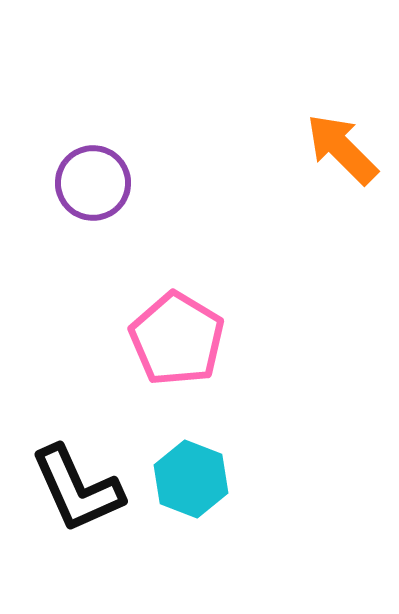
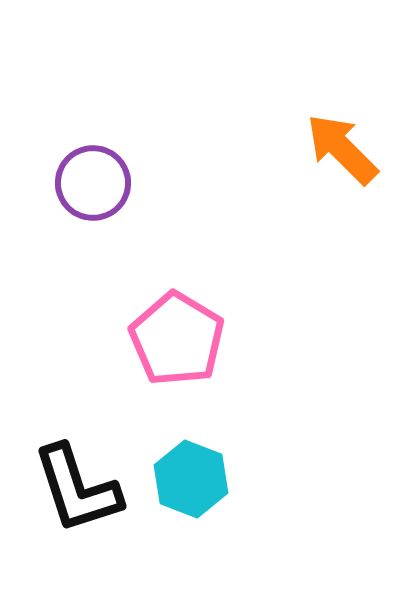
black L-shape: rotated 6 degrees clockwise
